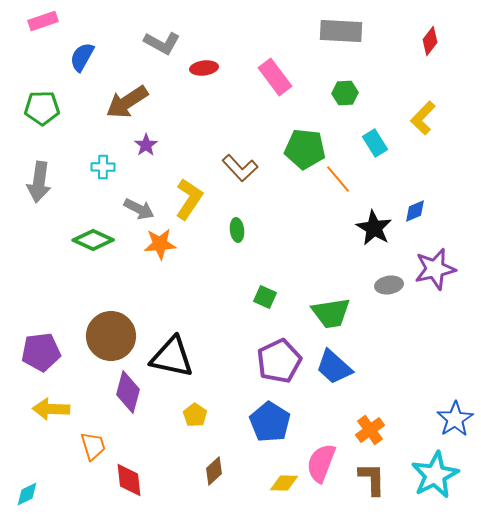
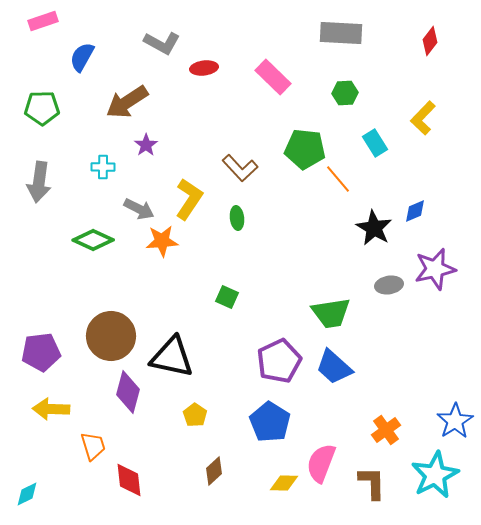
gray rectangle at (341, 31): moved 2 px down
pink rectangle at (275, 77): moved 2 px left; rotated 9 degrees counterclockwise
green ellipse at (237, 230): moved 12 px up
orange star at (160, 244): moved 2 px right, 3 px up
green square at (265, 297): moved 38 px left
blue star at (455, 419): moved 2 px down
orange cross at (370, 430): moved 16 px right
brown L-shape at (372, 479): moved 4 px down
